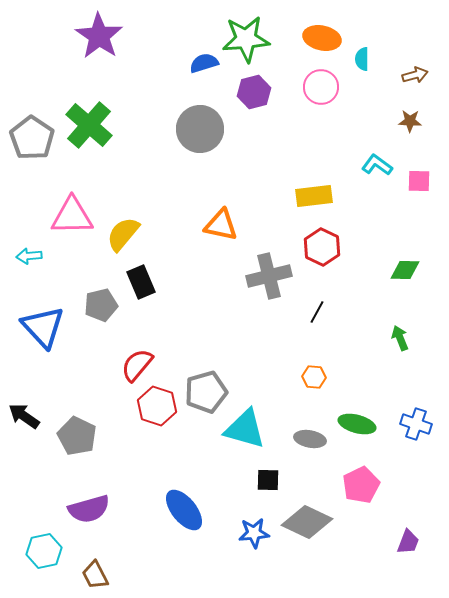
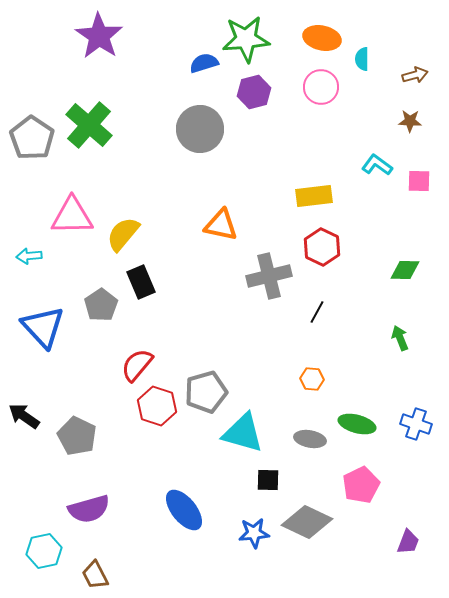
gray pentagon at (101, 305): rotated 20 degrees counterclockwise
orange hexagon at (314, 377): moved 2 px left, 2 px down
cyan triangle at (245, 429): moved 2 px left, 4 px down
